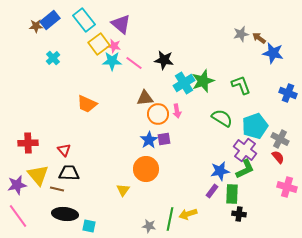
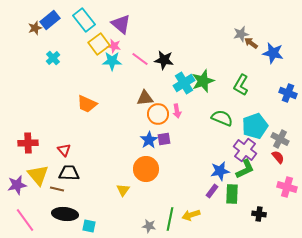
brown star at (36, 26): moved 1 px left, 2 px down; rotated 16 degrees counterclockwise
brown arrow at (259, 38): moved 8 px left, 5 px down
pink line at (134, 63): moved 6 px right, 4 px up
green L-shape at (241, 85): rotated 130 degrees counterclockwise
green semicircle at (222, 118): rotated 10 degrees counterclockwise
yellow arrow at (188, 214): moved 3 px right, 1 px down
black cross at (239, 214): moved 20 px right
pink line at (18, 216): moved 7 px right, 4 px down
